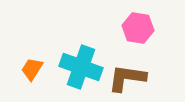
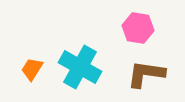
cyan cross: moved 1 px left; rotated 9 degrees clockwise
brown L-shape: moved 19 px right, 4 px up
